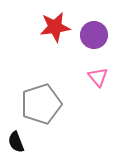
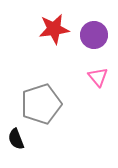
red star: moved 1 px left, 2 px down
black semicircle: moved 3 px up
